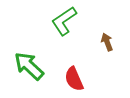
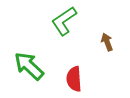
red semicircle: rotated 20 degrees clockwise
